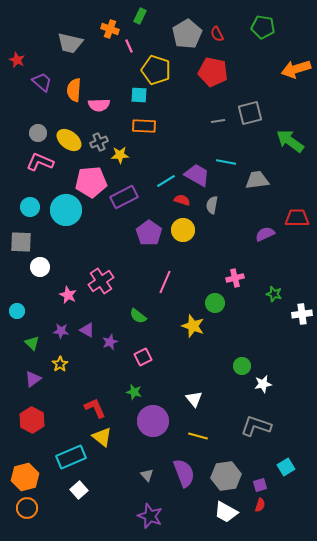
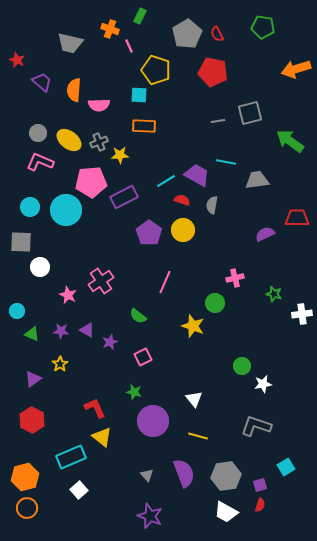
green triangle at (32, 343): moved 9 px up; rotated 21 degrees counterclockwise
